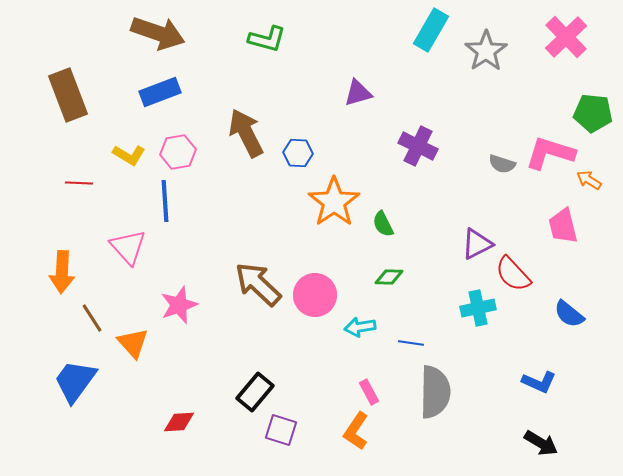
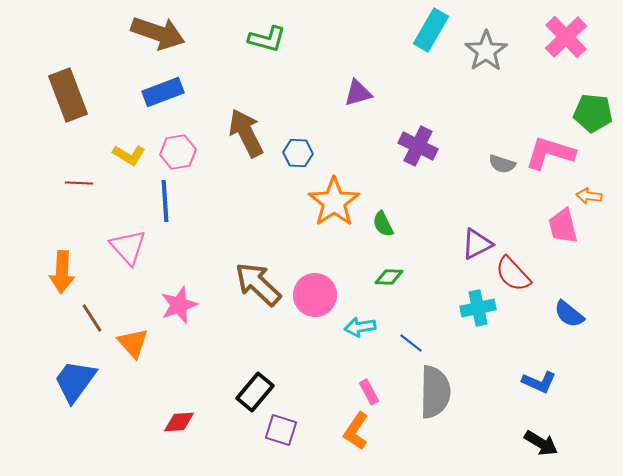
blue rectangle at (160, 92): moved 3 px right
orange arrow at (589, 180): moved 16 px down; rotated 25 degrees counterclockwise
blue line at (411, 343): rotated 30 degrees clockwise
